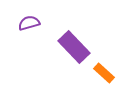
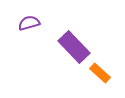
orange rectangle: moved 4 px left
